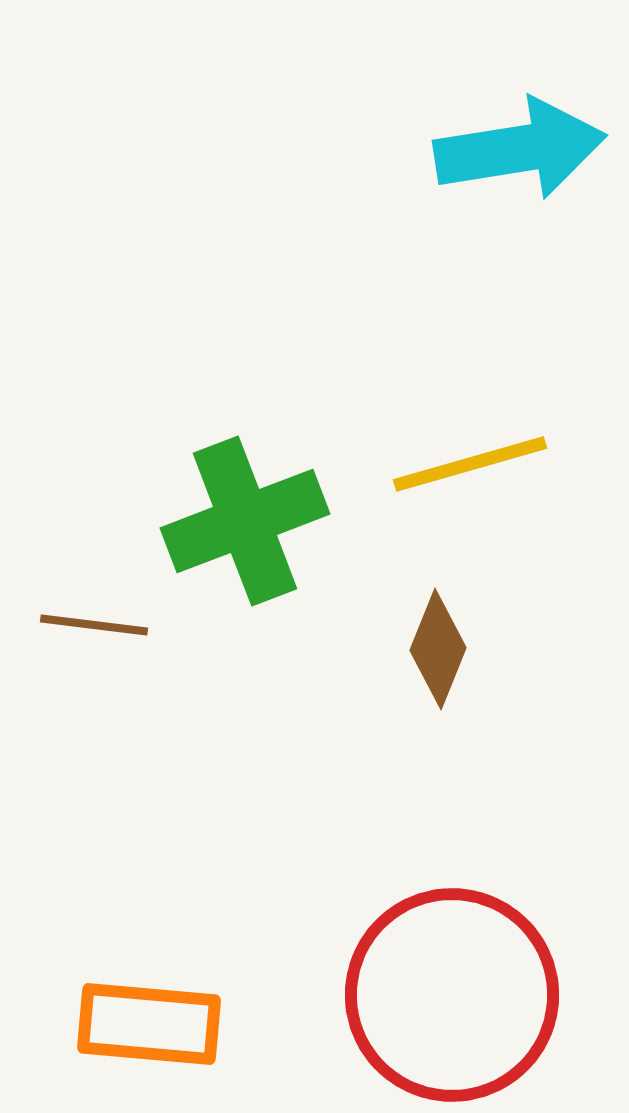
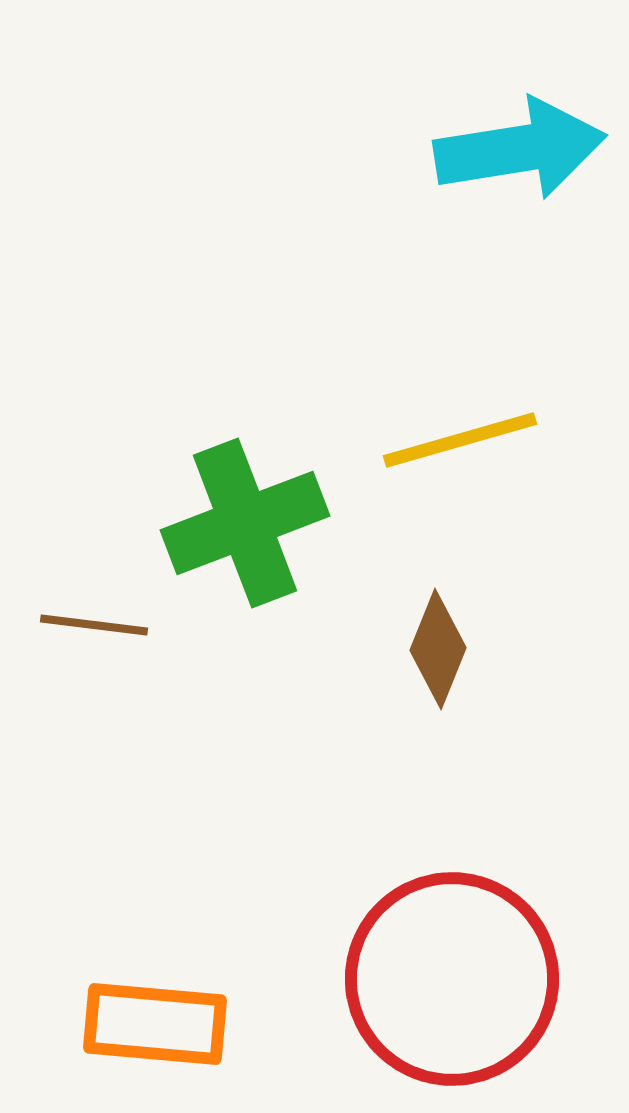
yellow line: moved 10 px left, 24 px up
green cross: moved 2 px down
red circle: moved 16 px up
orange rectangle: moved 6 px right
